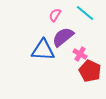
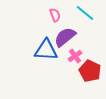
pink semicircle: rotated 128 degrees clockwise
purple semicircle: moved 2 px right
blue triangle: moved 3 px right
pink cross: moved 5 px left, 2 px down; rotated 24 degrees clockwise
